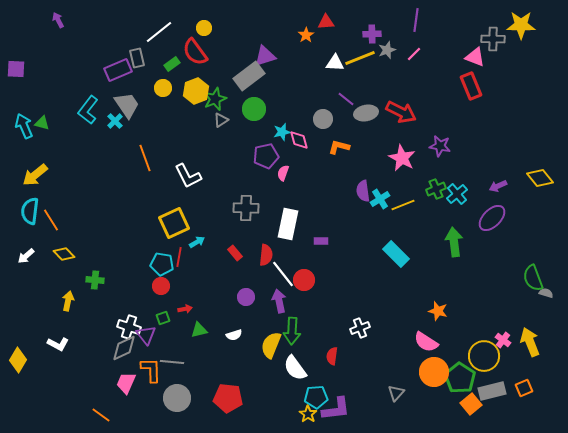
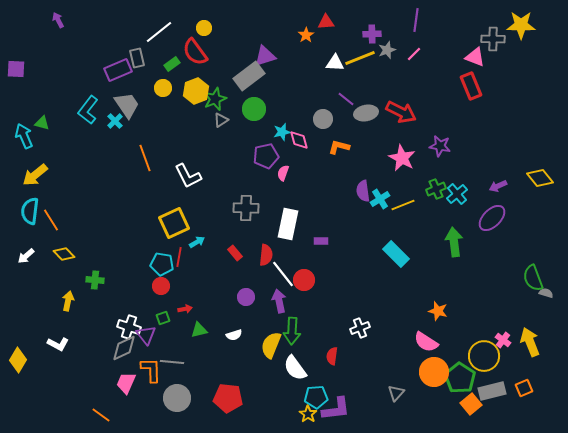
cyan arrow at (24, 126): moved 10 px down
